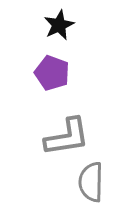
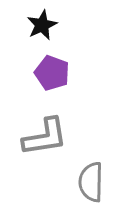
black star: moved 17 px left
gray L-shape: moved 22 px left
